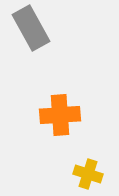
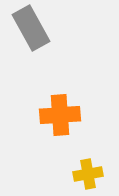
yellow cross: rotated 28 degrees counterclockwise
